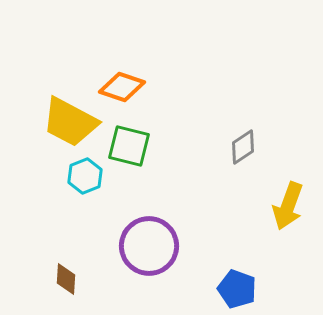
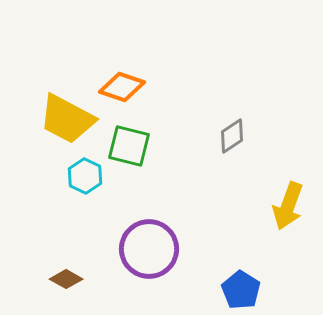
yellow trapezoid: moved 3 px left, 3 px up
gray diamond: moved 11 px left, 11 px up
cyan hexagon: rotated 12 degrees counterclockwise
purple circle: moved 3 px down
brown diamond: rotated 64 degrees counterclockwise
blue pentagon: moved 4 px right, 1 px down; rotated 12 degrees clockwise
